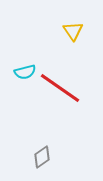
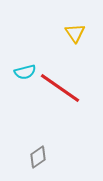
yellow triangle: moved 2 px right, 2 px down
gray diamond: moved 4 px left
